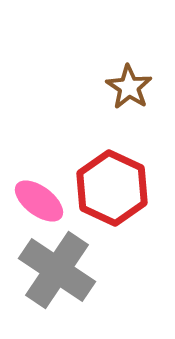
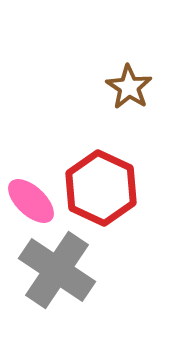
red hexagon: moved 11 px left
pink ellipse: moved 8 px left; rotated 6 degrees clockwise
